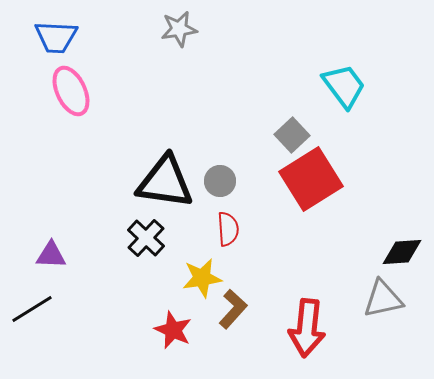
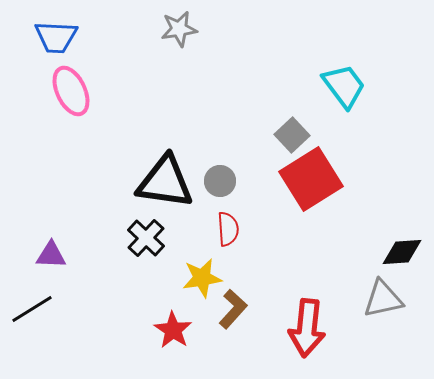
red star: rotated 9 degrees clockwise
